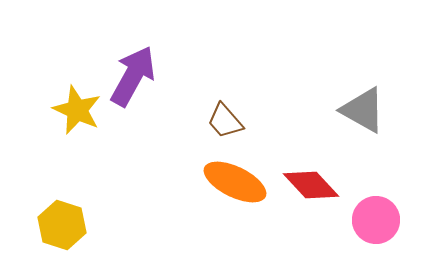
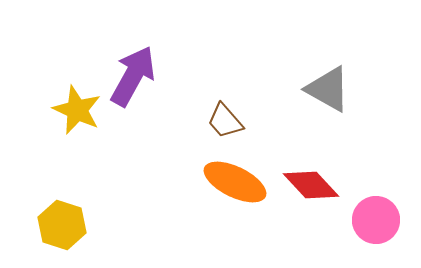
gray triangle: moved 35 px left, 21 px up
